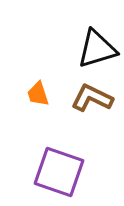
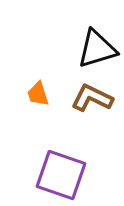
purple square: moved 2 px right, 3 px down
